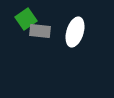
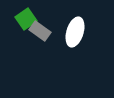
gray rectangle: rotated 30 degrees clockwise
